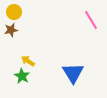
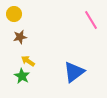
yellow circle: moved 2 px down
brown star: moved 9 px right, 7 px down
blue triangle: moved 1 px right, 1 px up; rotated 25 degrees clockwise
